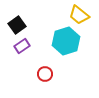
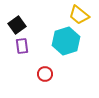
purple rectangle: rotated 63 degrees counterclockwise
